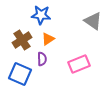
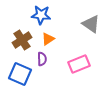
gray triangle: moved 2 px left, 3 px down
